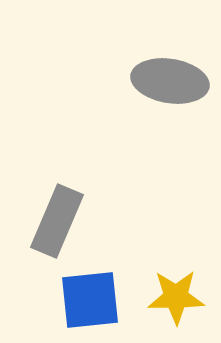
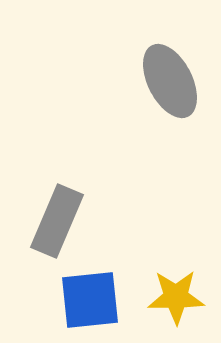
gray ellipse: rotated 54 degrees clockwise
